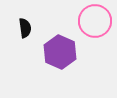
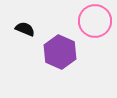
black semicircle: moved 1 px down; rotated 60 degrees counterclockwise
